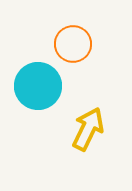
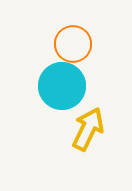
cyan circle: moved 24 px right
